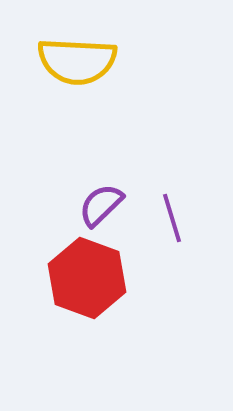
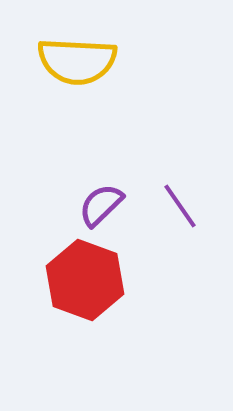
purple line: moved 8 px right, 12 px up; rotated 18 degrees counterclockwise
red hexagon: moved 2 px left, 2 px down
